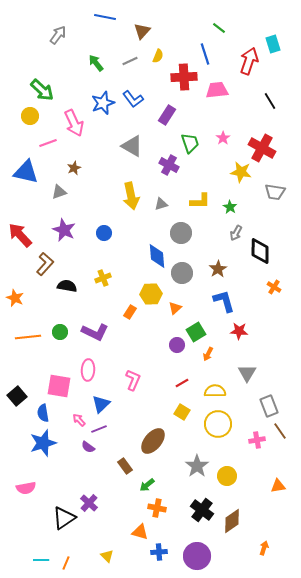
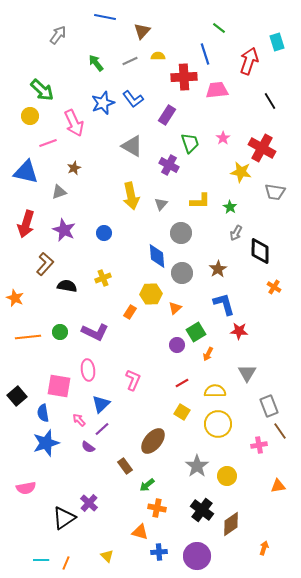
cyan rectangle at (273, 44): moved 4 px right, 2 px up
yellow semicircle at (158, 56): rotated 112 degrees counterclockwise
gray triangle at (161, 204): rotated 32 degrees counterclockwise
red arrow at (20, 235): moved 6 px right, 11 px up; rotated 120 degrees counterclockwise
blue L-shape at (224, 301): moved 3 px down
pink ellipse at (88, 370): rotated 10 degrees counterclockwise
purple line at (99, 429): moved 3 px right; rotated 21 degrees counterclockwise
pink cross at (257, 440): moved 2 px right, 5 px down
blue star at (43, 443): moved 3 px right
brown diamond at (232, 521): moved 1 px left, 3 px down
